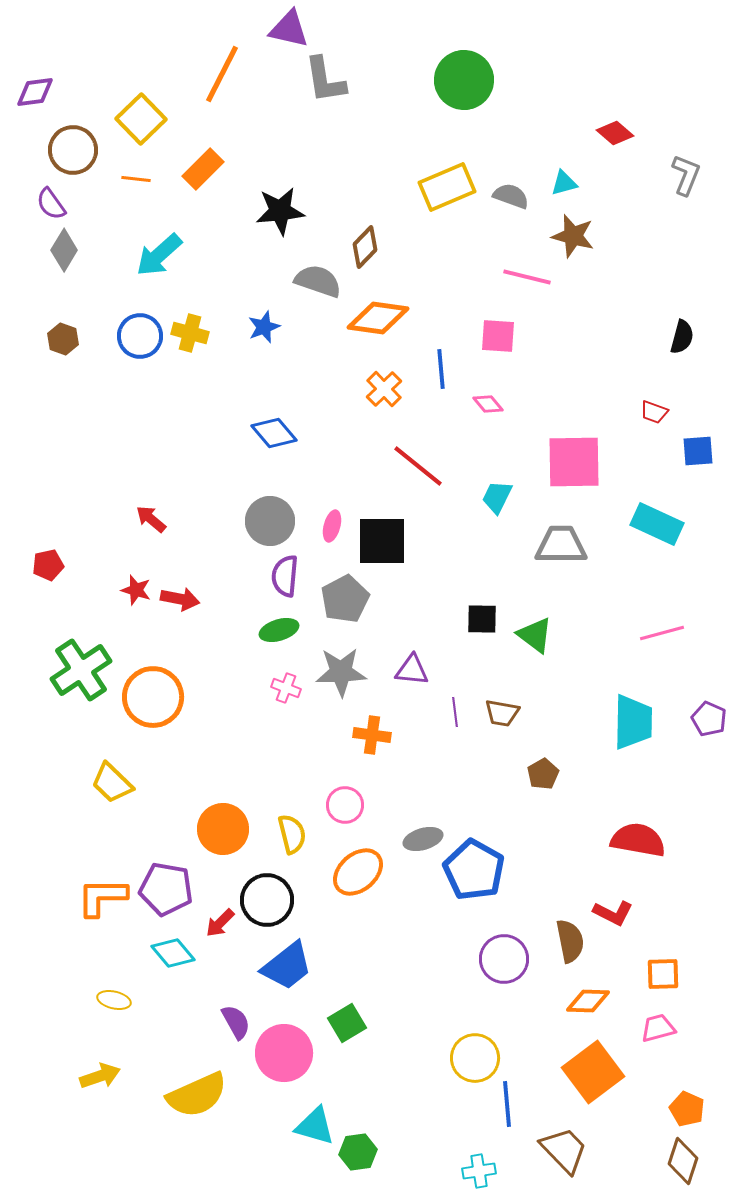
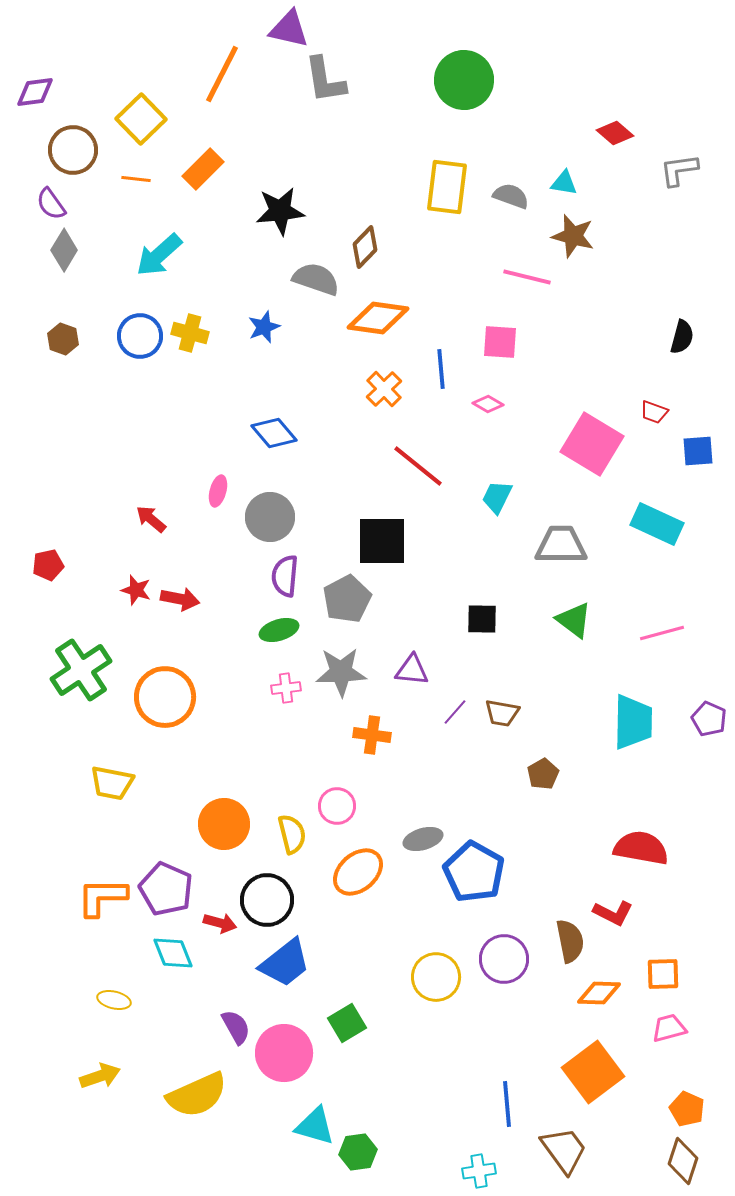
gray L-shape at (686, 175): moved 7 px left, 5 px up; rotated 120 degrees counterclockwise
cyan triangle at (564, 183): rotated 24 degrees clockwise
yellow rectangle at (447, 187): rotated 60 degrees counterclockwise
gray semicircle at (318, 281): moved 2 px left, 2 px up
pink square at (498, 336): moved 2 px right, 6 px down
pink diamond at (488, 404): rotated 20 degrees counterclockwise
pink square at (574, 462): moved 18 px right, 18 px up; rotated 32 degrees clockwise
gray circle at (270, 521): moved 4 px up
pink ellipse at (332, 526): moved 114 px left, 35 px up
gray pentagon at (345, 599): moved 2 px right
green triangle at (535, 635): moved 39 px right, 15 px up
pink cross at (286, 688): rotated 28 degrees counterclockwise
orange circle at (153, 697): moved 12 px right
purple line at (455, 712): rotated 48 degrees clockwise
yellow trapezoid at (112, 783): rotated 33 degrees counterclockwise
pink circle at (345, 805): moved 8 px left, 1 px down
orange circle at (223, 829): moved 1 px right, 5 px up
red semicircle at (638, 840): moved 3 px right, 8 px down
blue pentagon at (474, 870): moved 2 px down
purple pentagon at (166, 889): rotated 14 degrees clockwise
red arrow at (220, 923): rotated 120 degrees counterclockwise
cyan diamond at (173, 953): rotated 18 degrees clockwise
blue trapezoid at (287, 966): moved 2 px left, 3 px up
orange diamond at (588, 1001): moved 11 px right, 8 px up
purple semicircle at (236, 1022): moved 5 px down
pink trapezoid at (658, 1028): moved 11 px right
yellow circle at (475, 1058): moved 39 px left, 81 px up
brown trapezoid at (564, 1150): rotated 8 degrees clockwise
